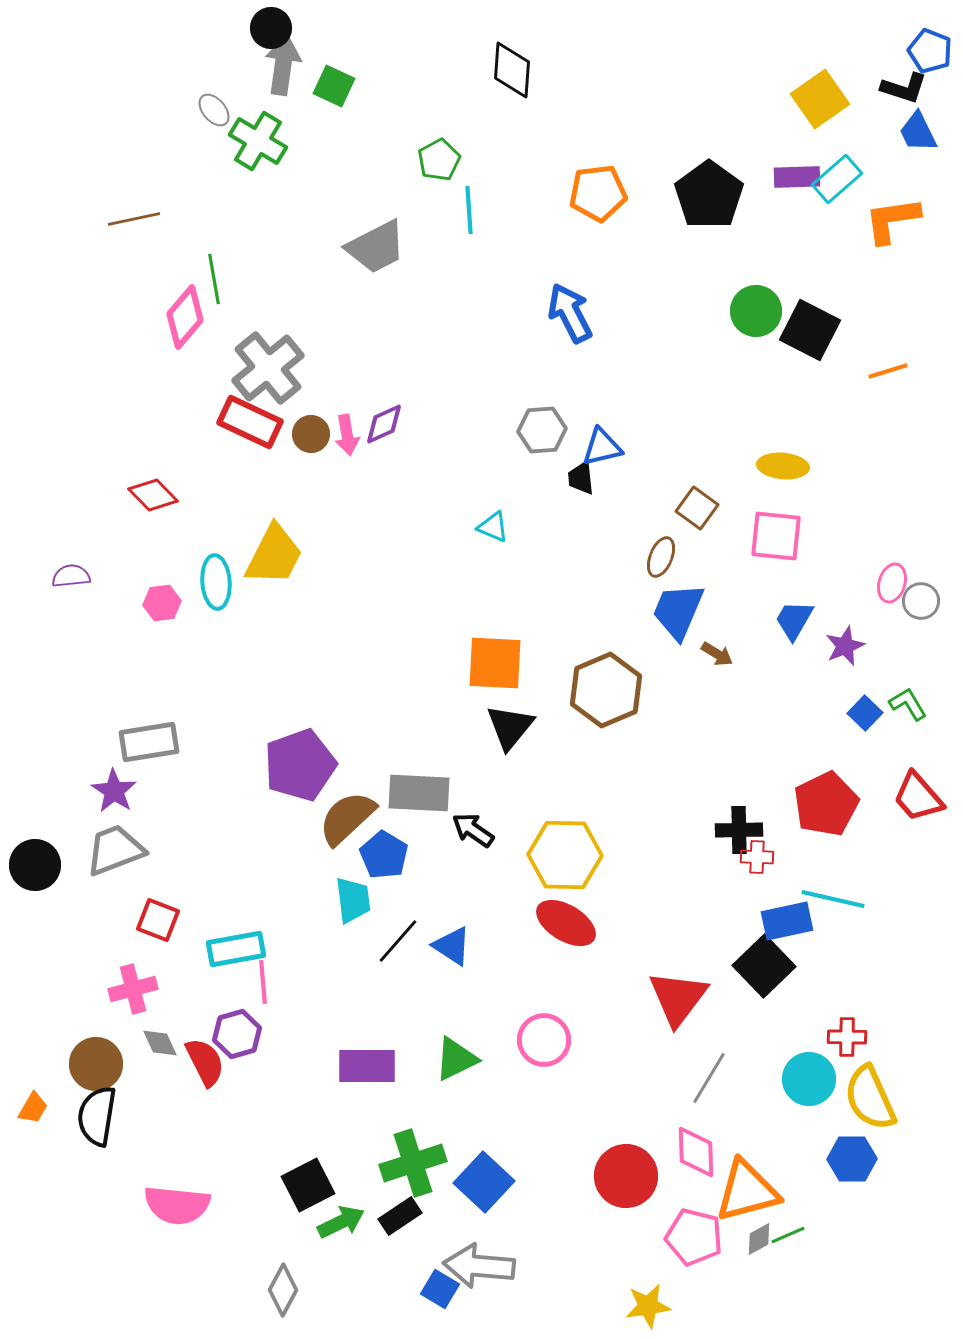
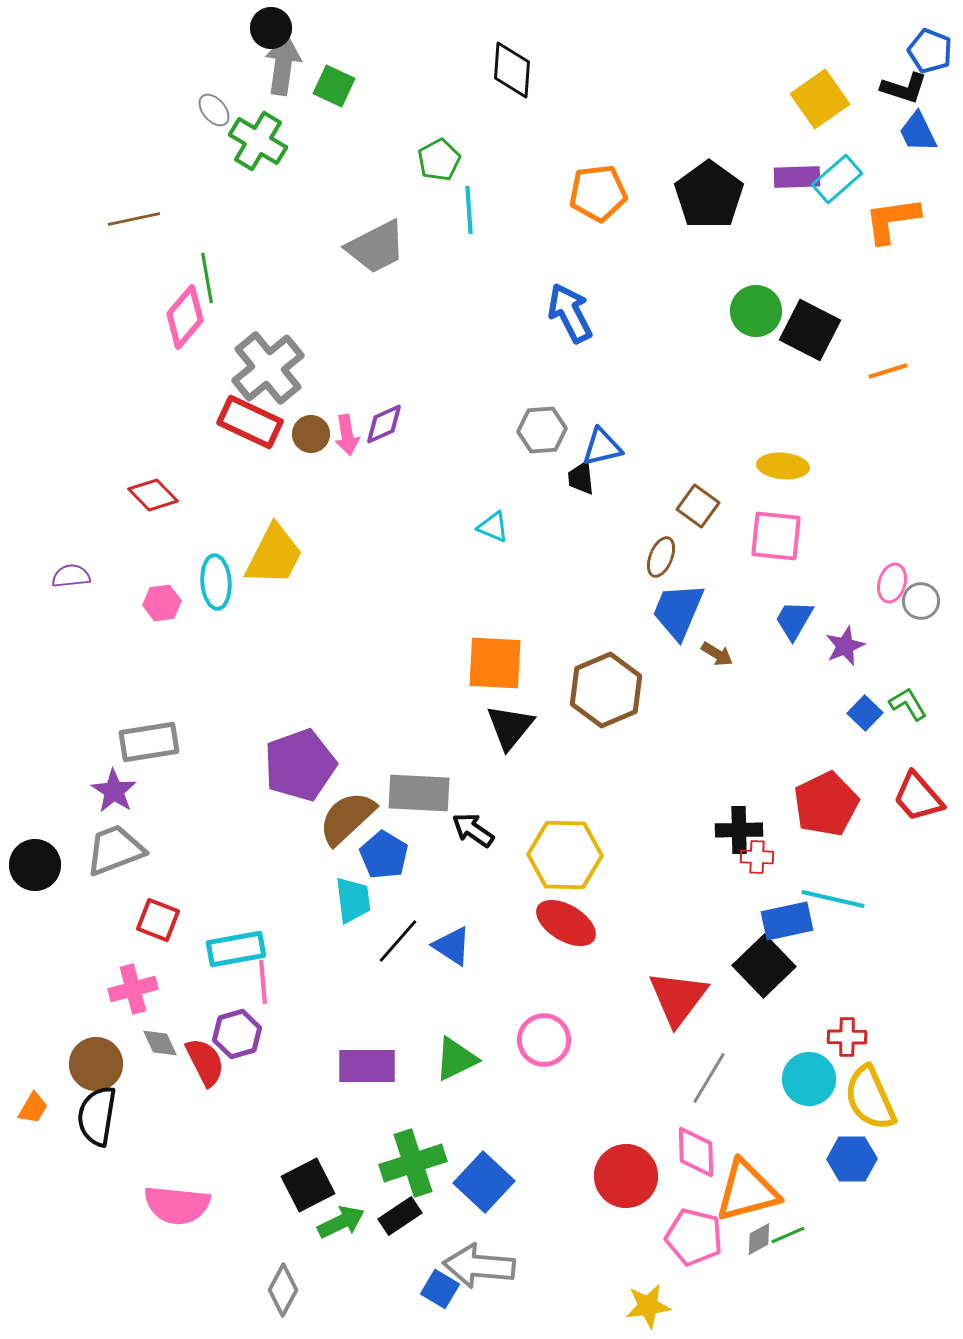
green line at (214, 279): moved 7 px left, 1 px up
brown square at (697, 508): moved 1 px right, 2 px up
